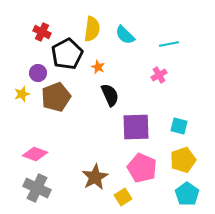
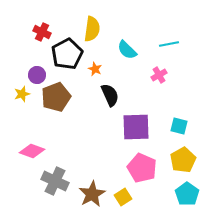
cyan semicircle: moved 2 px right, 15 px down
orange star: moved 3 px left, 2 px down
purple circle: moved 1 px left, 2 px down
pink diamond: moved 3 px left, 3 px up
yellow pentagon: rotated 10 degrees counterclockwise
brown star: moved 3 px left, 17 px down
gray cross: moved 18 px right, 7 px up
